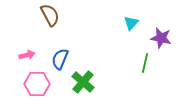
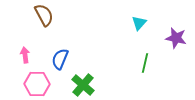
brown semicircle: moved 6 px left
cyan triangle: moved 8 px right
purple star: moved 15 px right
pink arrow: moved 2 px left; rotated 84 degrees counterclockwise
green cross: moved 3 px down
